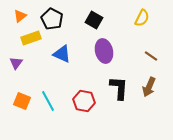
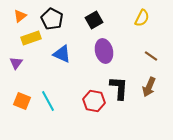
black square: rotated 30 degrees clockwise
red hexagon: moved 10 px right
